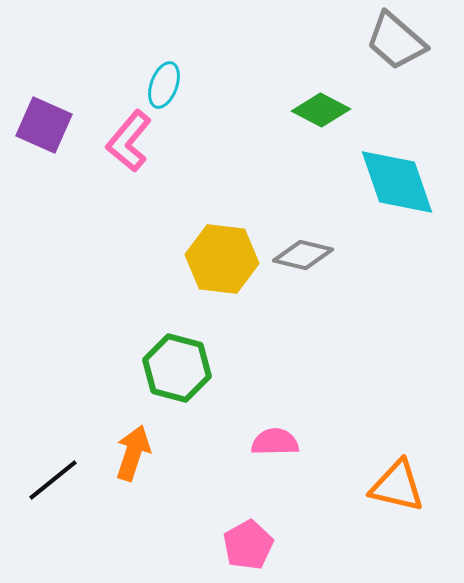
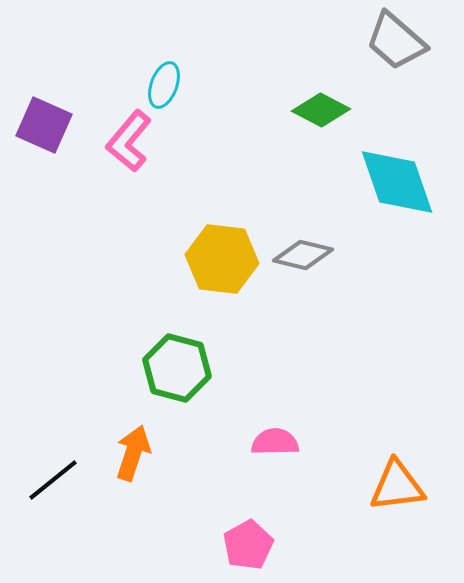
orange triangle: rotated 20 degrees counterclockwise
